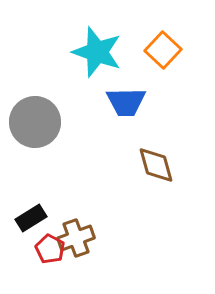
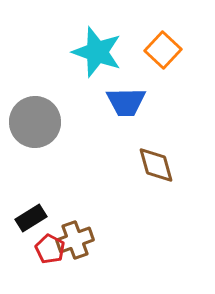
brown cross: moved 1 px left, 2 px down
